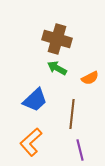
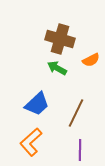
brown cross: moved 3 px right
orange semicircle: moved 1 px right, 18 px up
blue trapezoid: moved 2 px right, 4 px down
brown line: moved 4 px right, 1 px up; rotated 20 degrees clockwise
purple line: rotated 15 degrees clockwise
